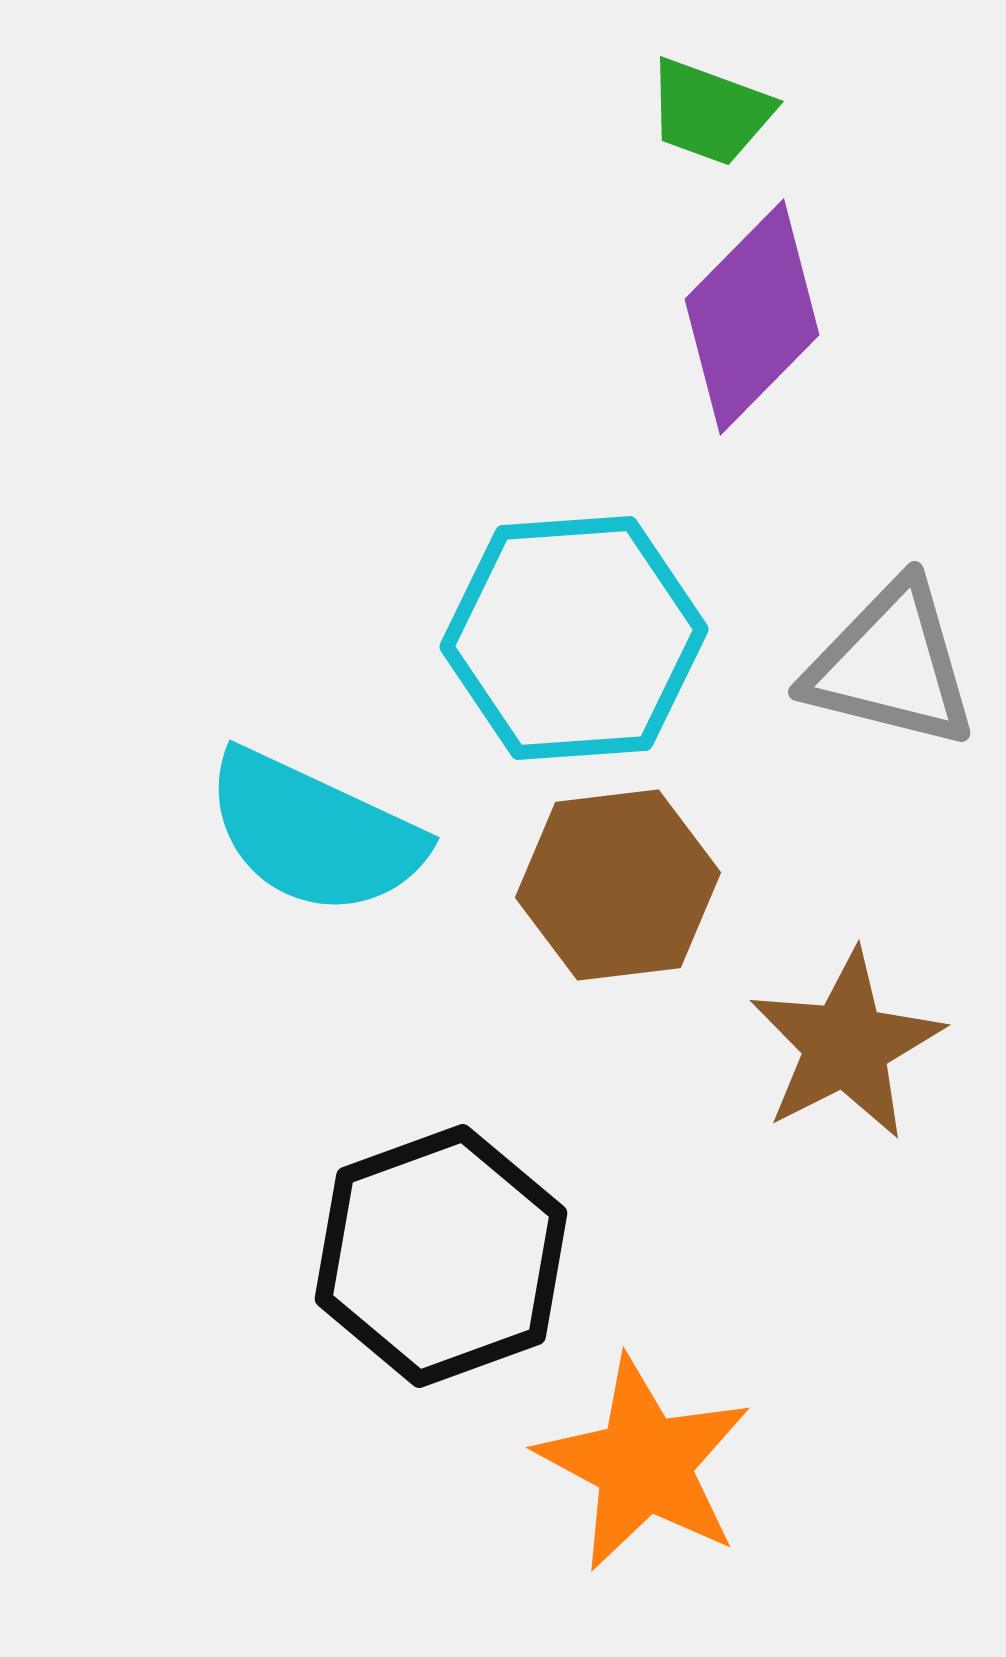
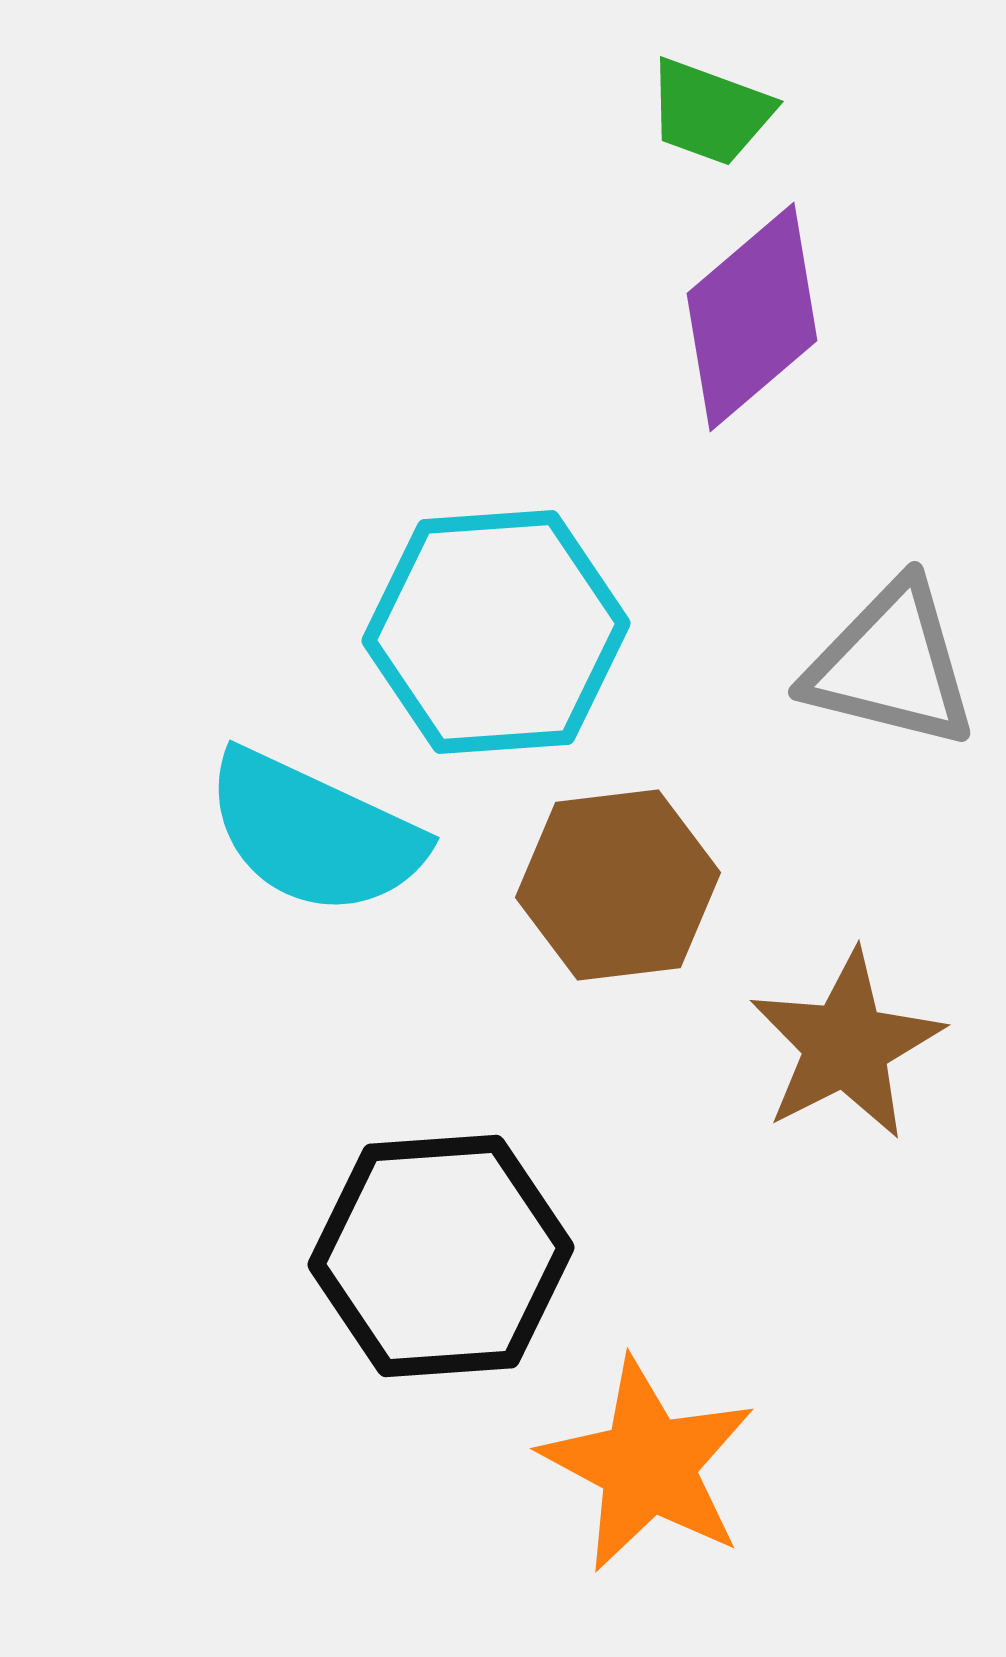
purple diamond: rotated 5 degrees clockwise
cyan hexagon: moved 78 px left, 6 px up
black hexagon: rotated 16 degrees clockwise
orange star: moved 4 px right, 1 px down
